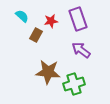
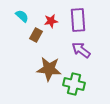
purple rectangle: moved 1 px down; rotated 15 degrees clockwise
brown star: moved 1 px right, 3 px up
green cross: rotated 30 degrees clockwise
